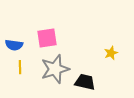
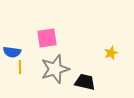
blue semicircle: moved 2 px left, 7 px down
